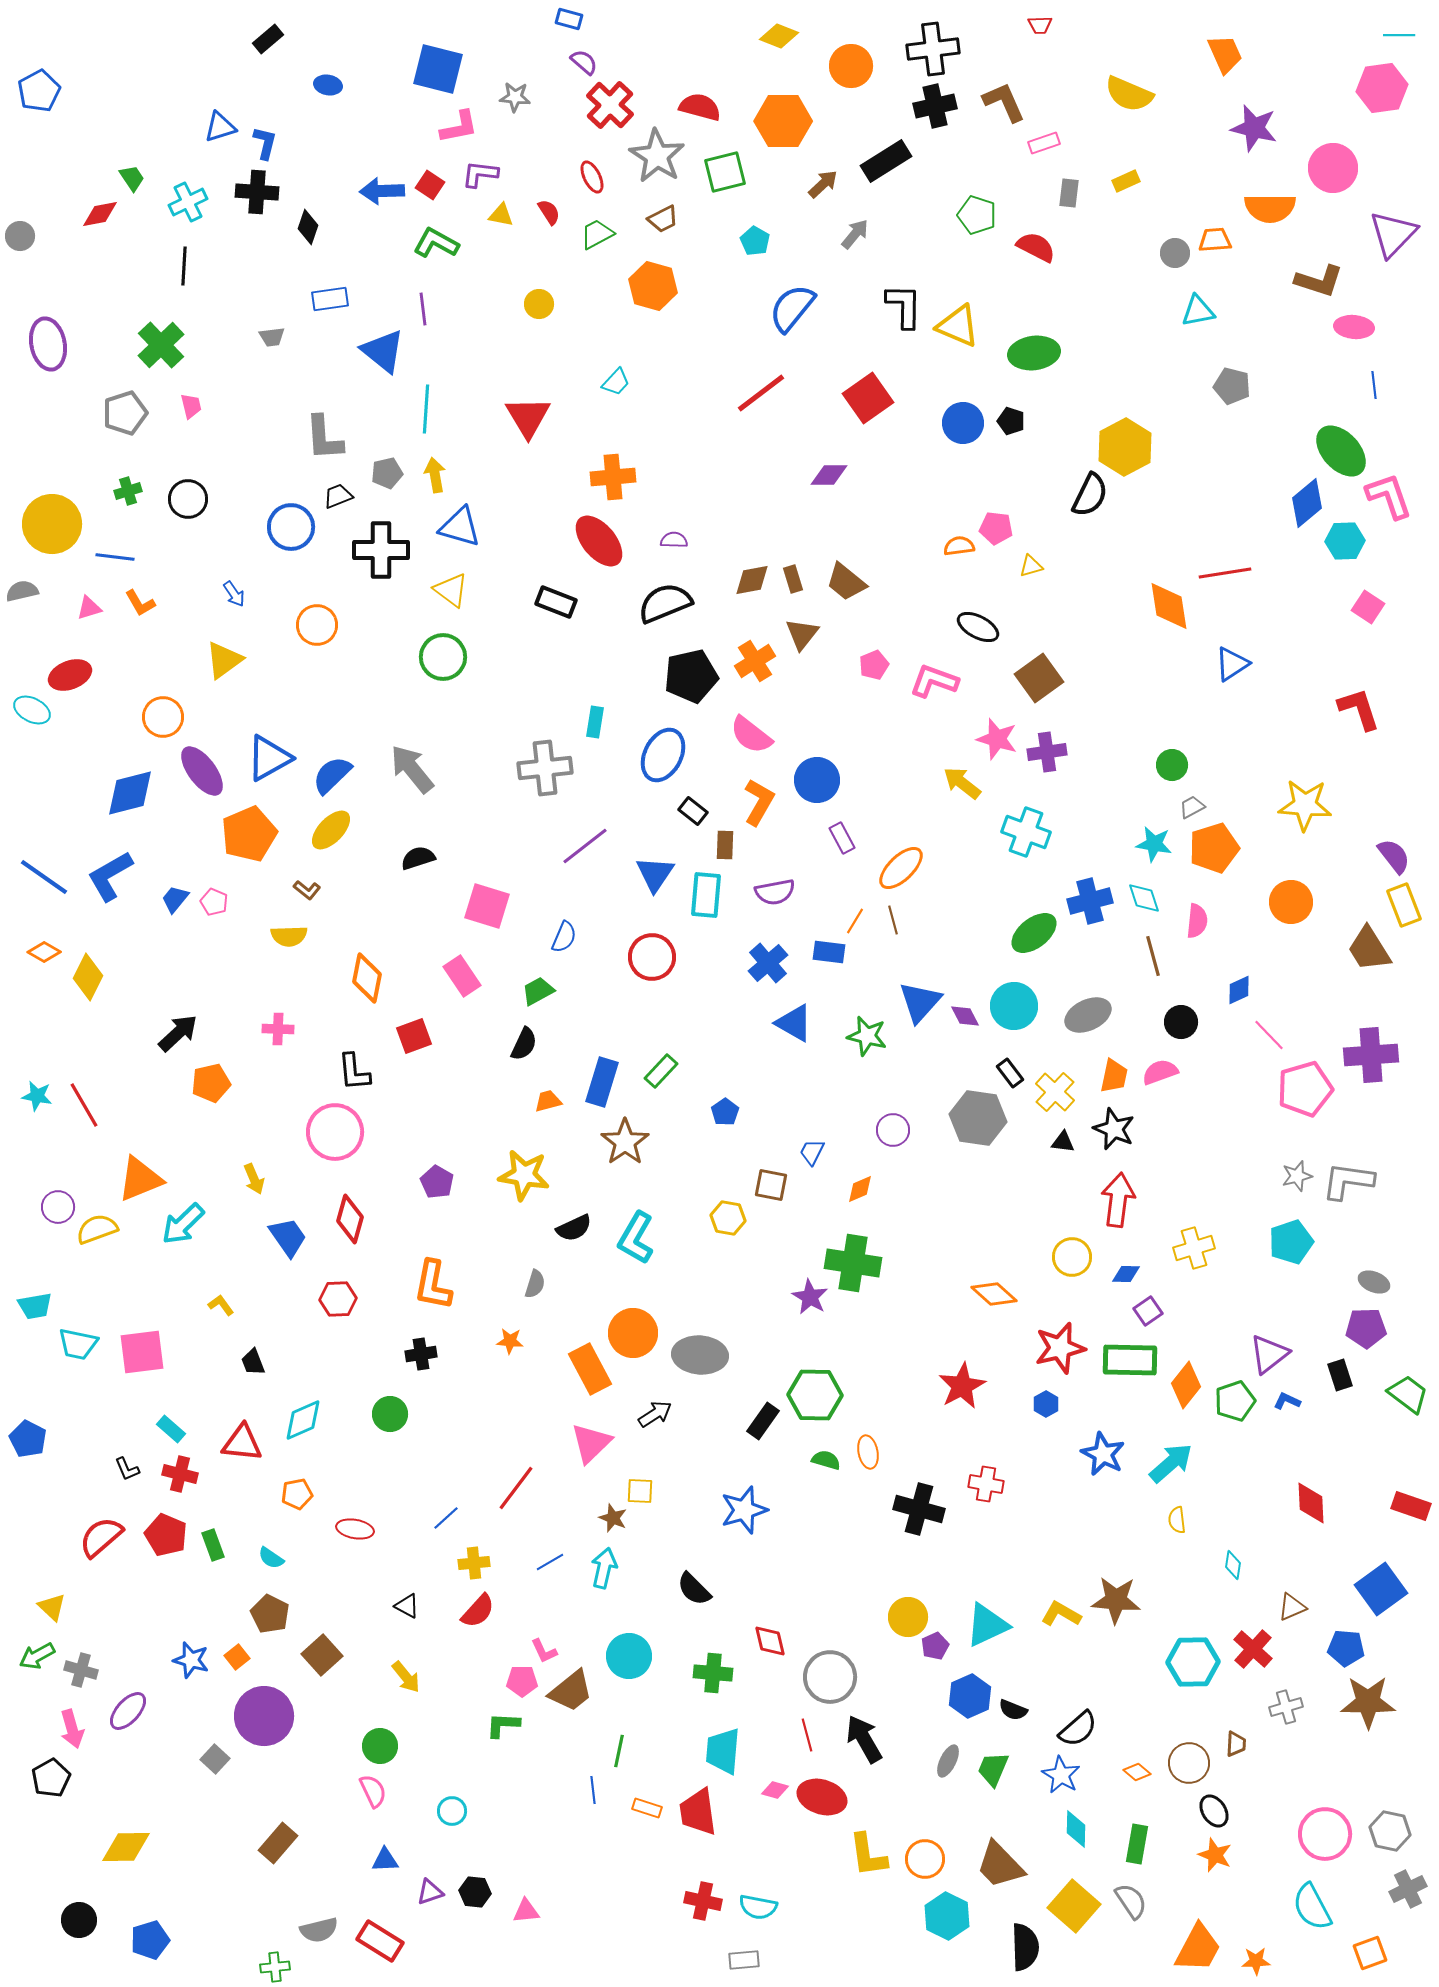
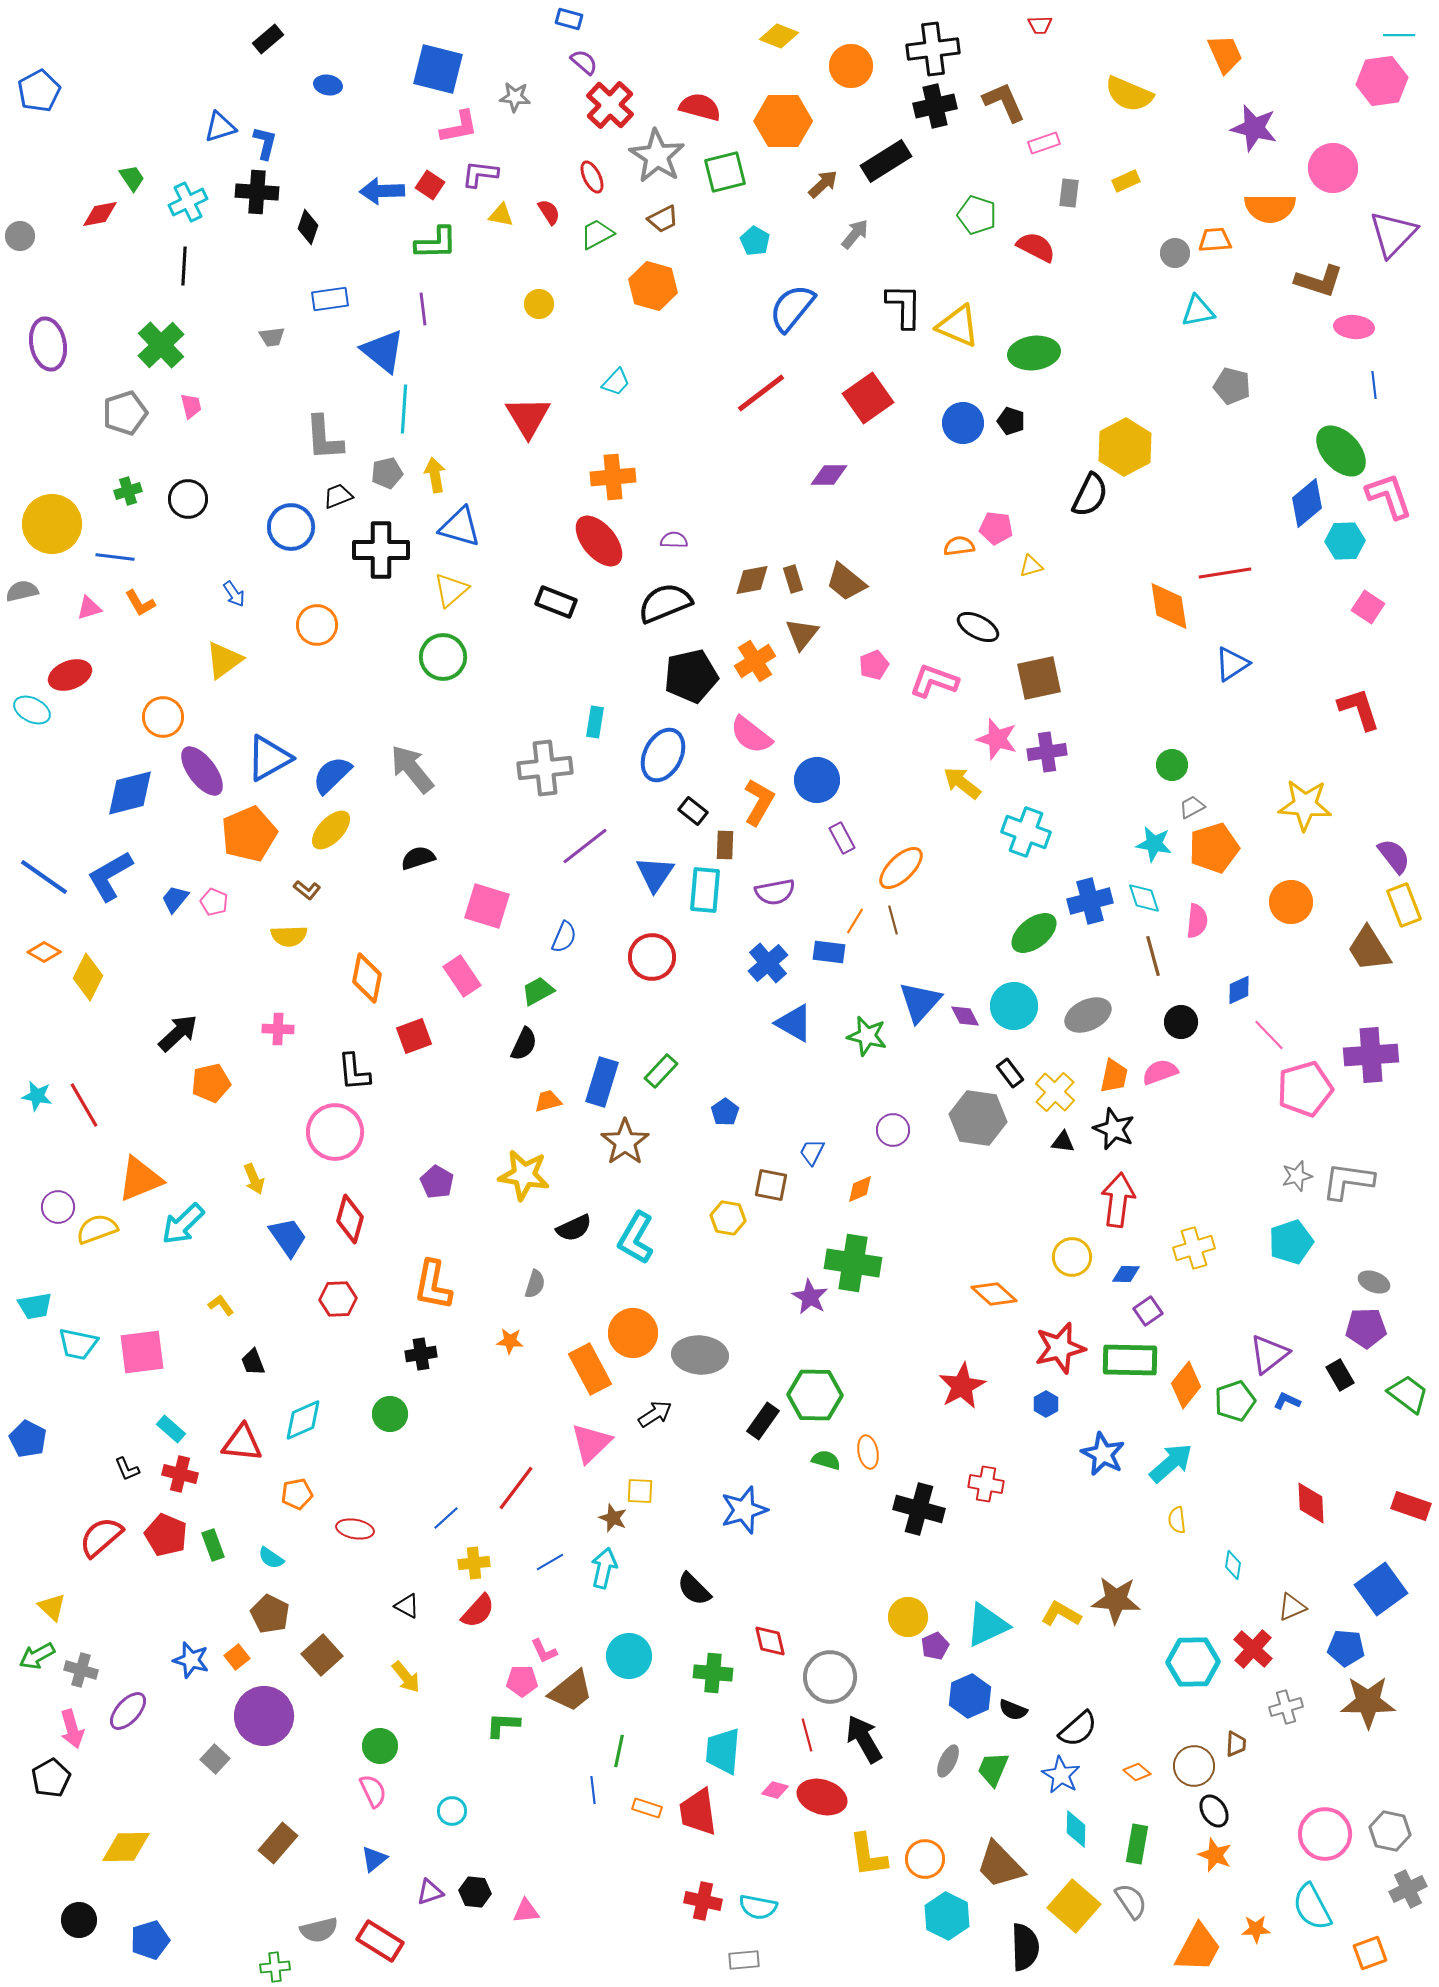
pink hexagon at (1382, 88): moved 7 px up
green L-shape at (436, 243): rotated 150 degrees clockwise
cyan line at (426, 409): moved 22 px left
yellow triangle at (451, 590): rotated 42 degrees clockwise
brown square at (1039, 678): rotated 24 degrees clockwise
cyan rectangle at (706, 895): moved 1 px left, 5 px up
black rectangle at (1340, 1375): rotated 12 degrees counterclockwise
brown circle at (1189, 1763): moved 5 px right, 3 px down
blue triangle at (385, 1860): moved 11 px left, 1 px up; rotated 36 degrees counterclockwise
orange star at (1256, 1961): moved 32 px up
